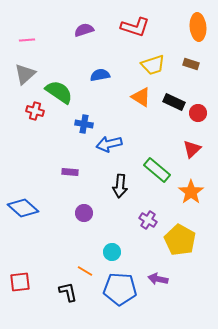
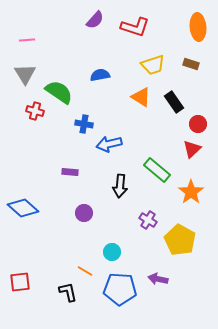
purple semicircle: moved 11 px right, 10 px up; rotated 150 degrees clockwise
gray triangle: rotated 20 degrees counterclockwise
black rectangle: rotated 30 degrees clockwise
red circle: moved 11 px down
